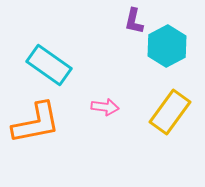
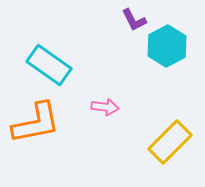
purple L-shape: moved 1 px up; rotated 40 degrees counterclockwise
yellow rectangle: moved 30 px down; rotated 9 degrees clockwise
